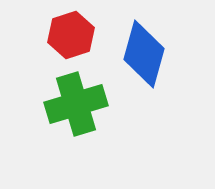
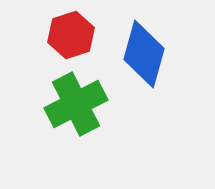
green cross: rotated 10 degrees counterclockwise
